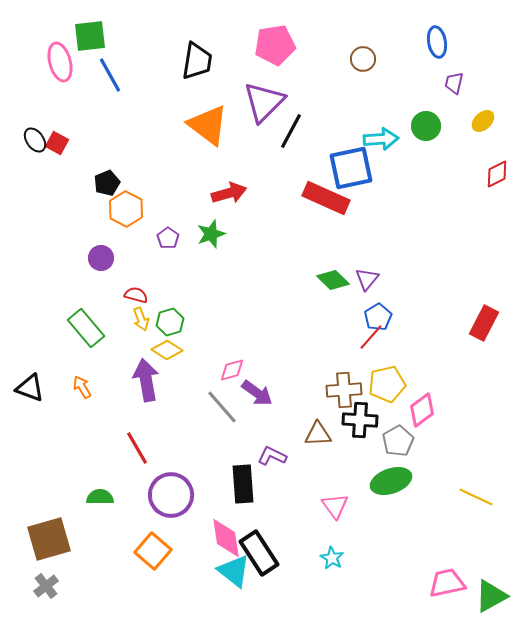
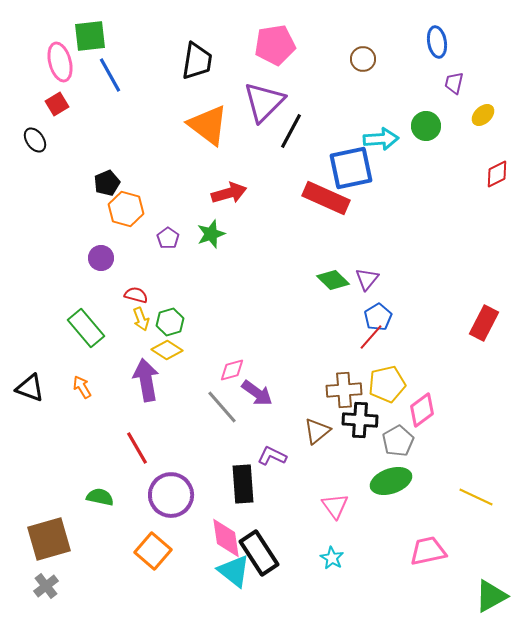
yellow ellipse at (483, 121): moved 6 px up
red square at (57, 143): moved 39 px up; rotated 30 degrees clockwise
orange hexagon at (126, 209): rotated 12 degrees counterclockwise
brown triangle at (318, 434): moved 1 px left, 3 px up; rotated 36 degrees counterclockwise
green semicircle at (100, 497): rotated 12 degrees clockwise
pink trapezoid at (447, 583): moved 19 px left, 32 px up
